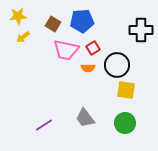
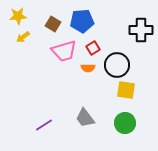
pink trapezoid: moved 2 px left, 1 px down; rotated 28 degrees counterclockwise
